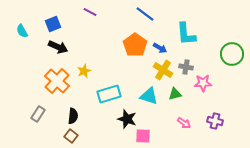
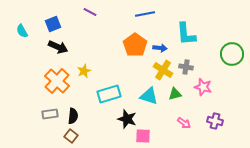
blue line: rotated 48 degrees counterclockwise
blue arrow: rotated 24 degrees counterclockwise
pink star: moved 4 px down; rotated 18 degrees clockwise
gray rectangle: moved 12 px right; rotated 49 degrees clockwise
